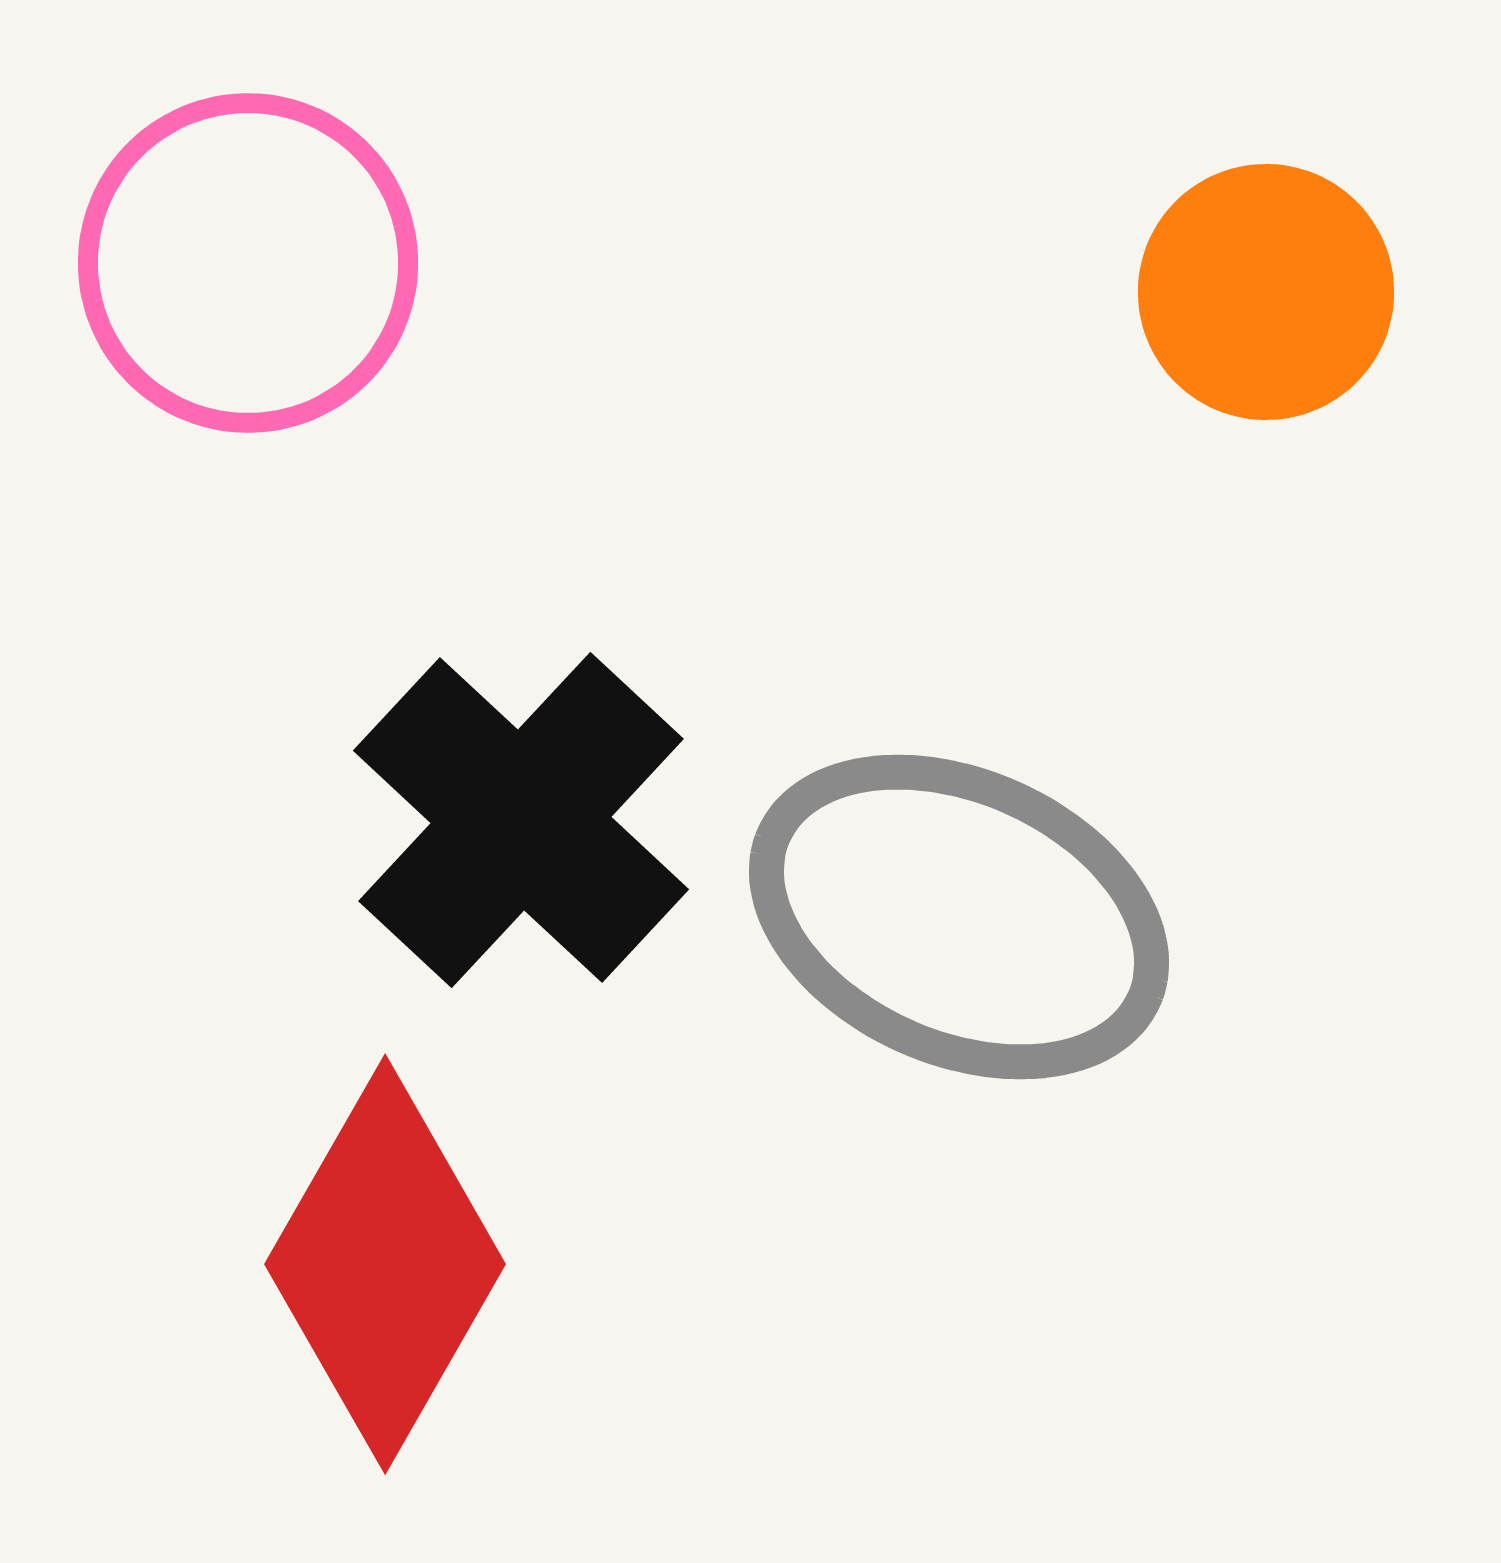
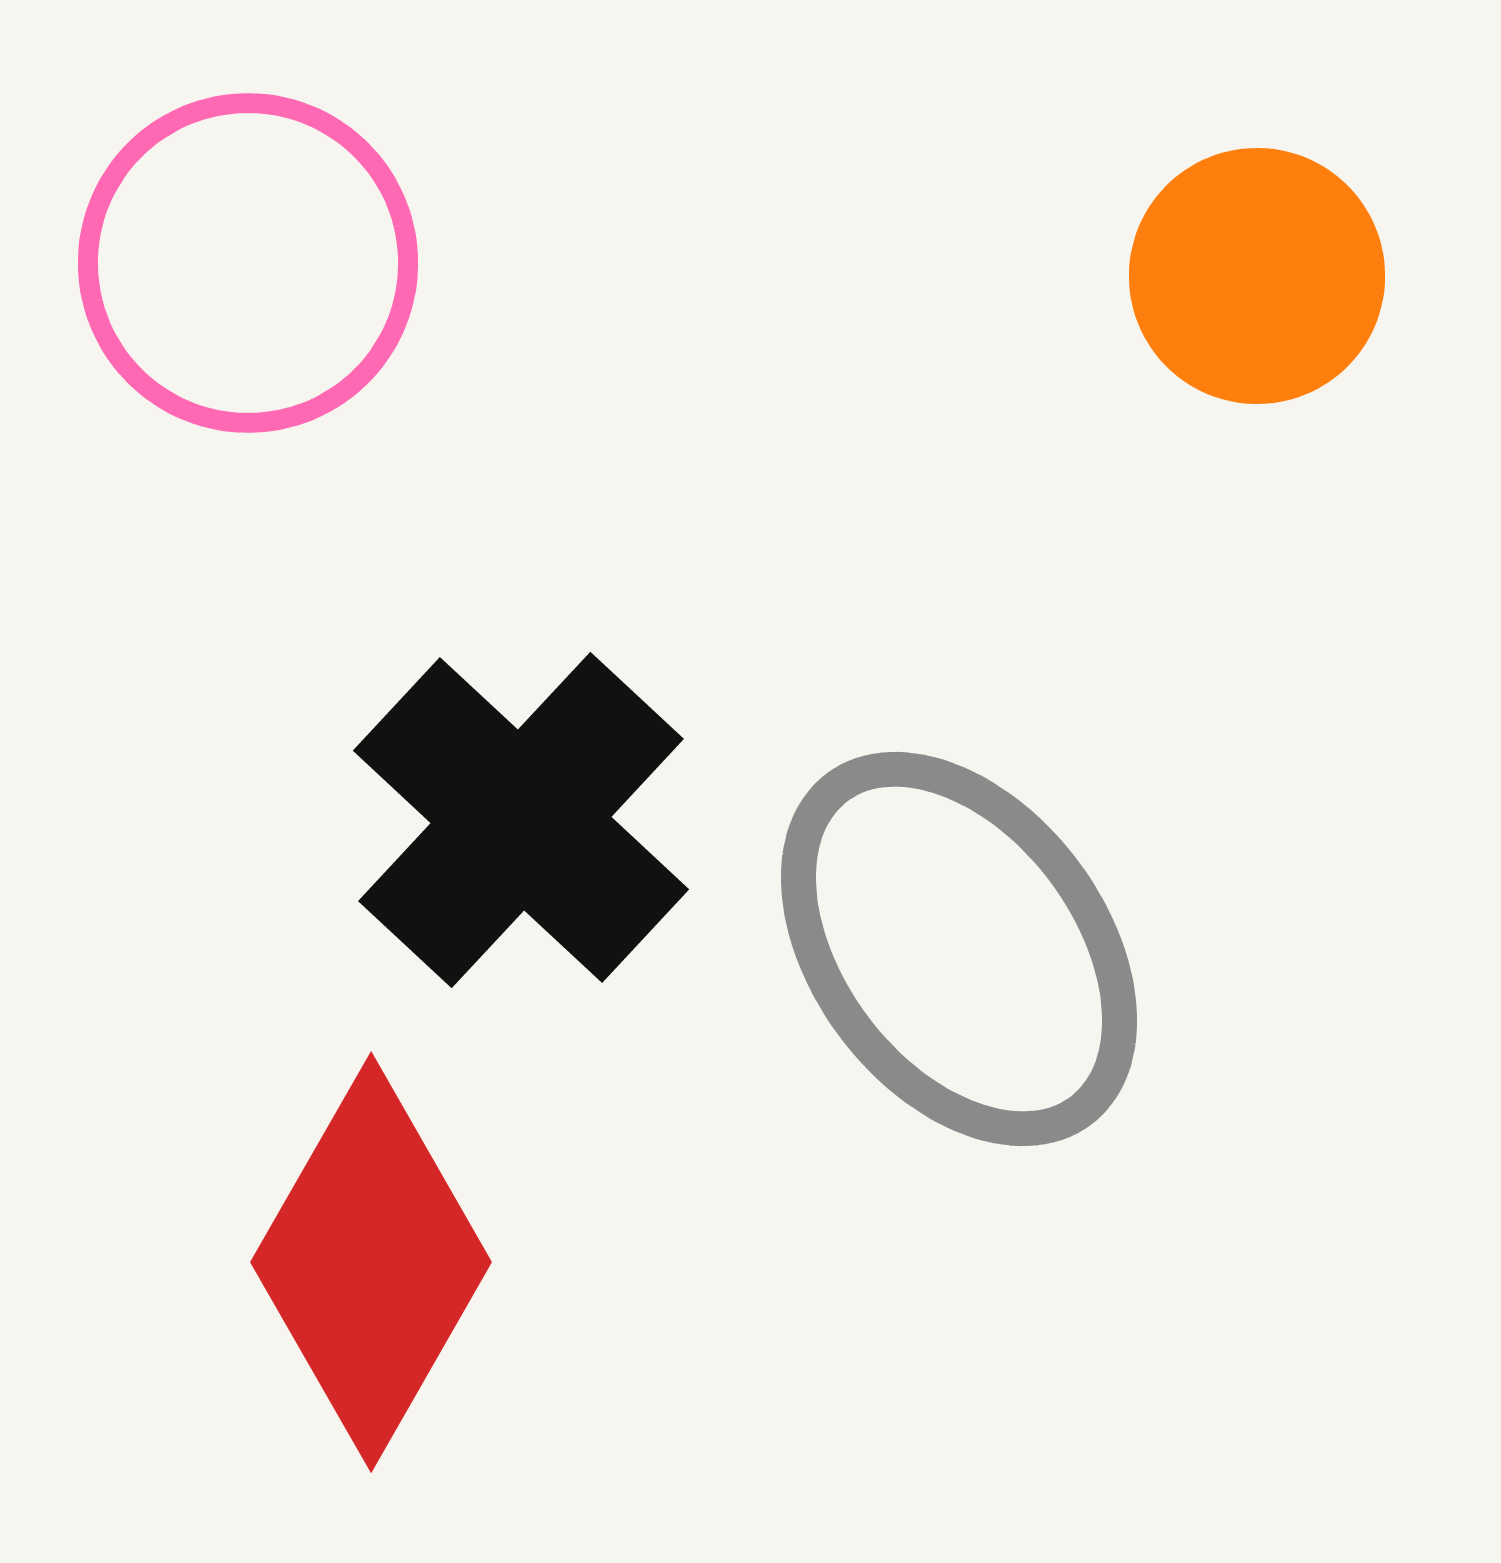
orange circle: moved 9 px left, 16 px up
gray ellipse: moved 32 px down; rotated 29 degrees clockwise
red diamond: moved 14 px left, 2 px up
